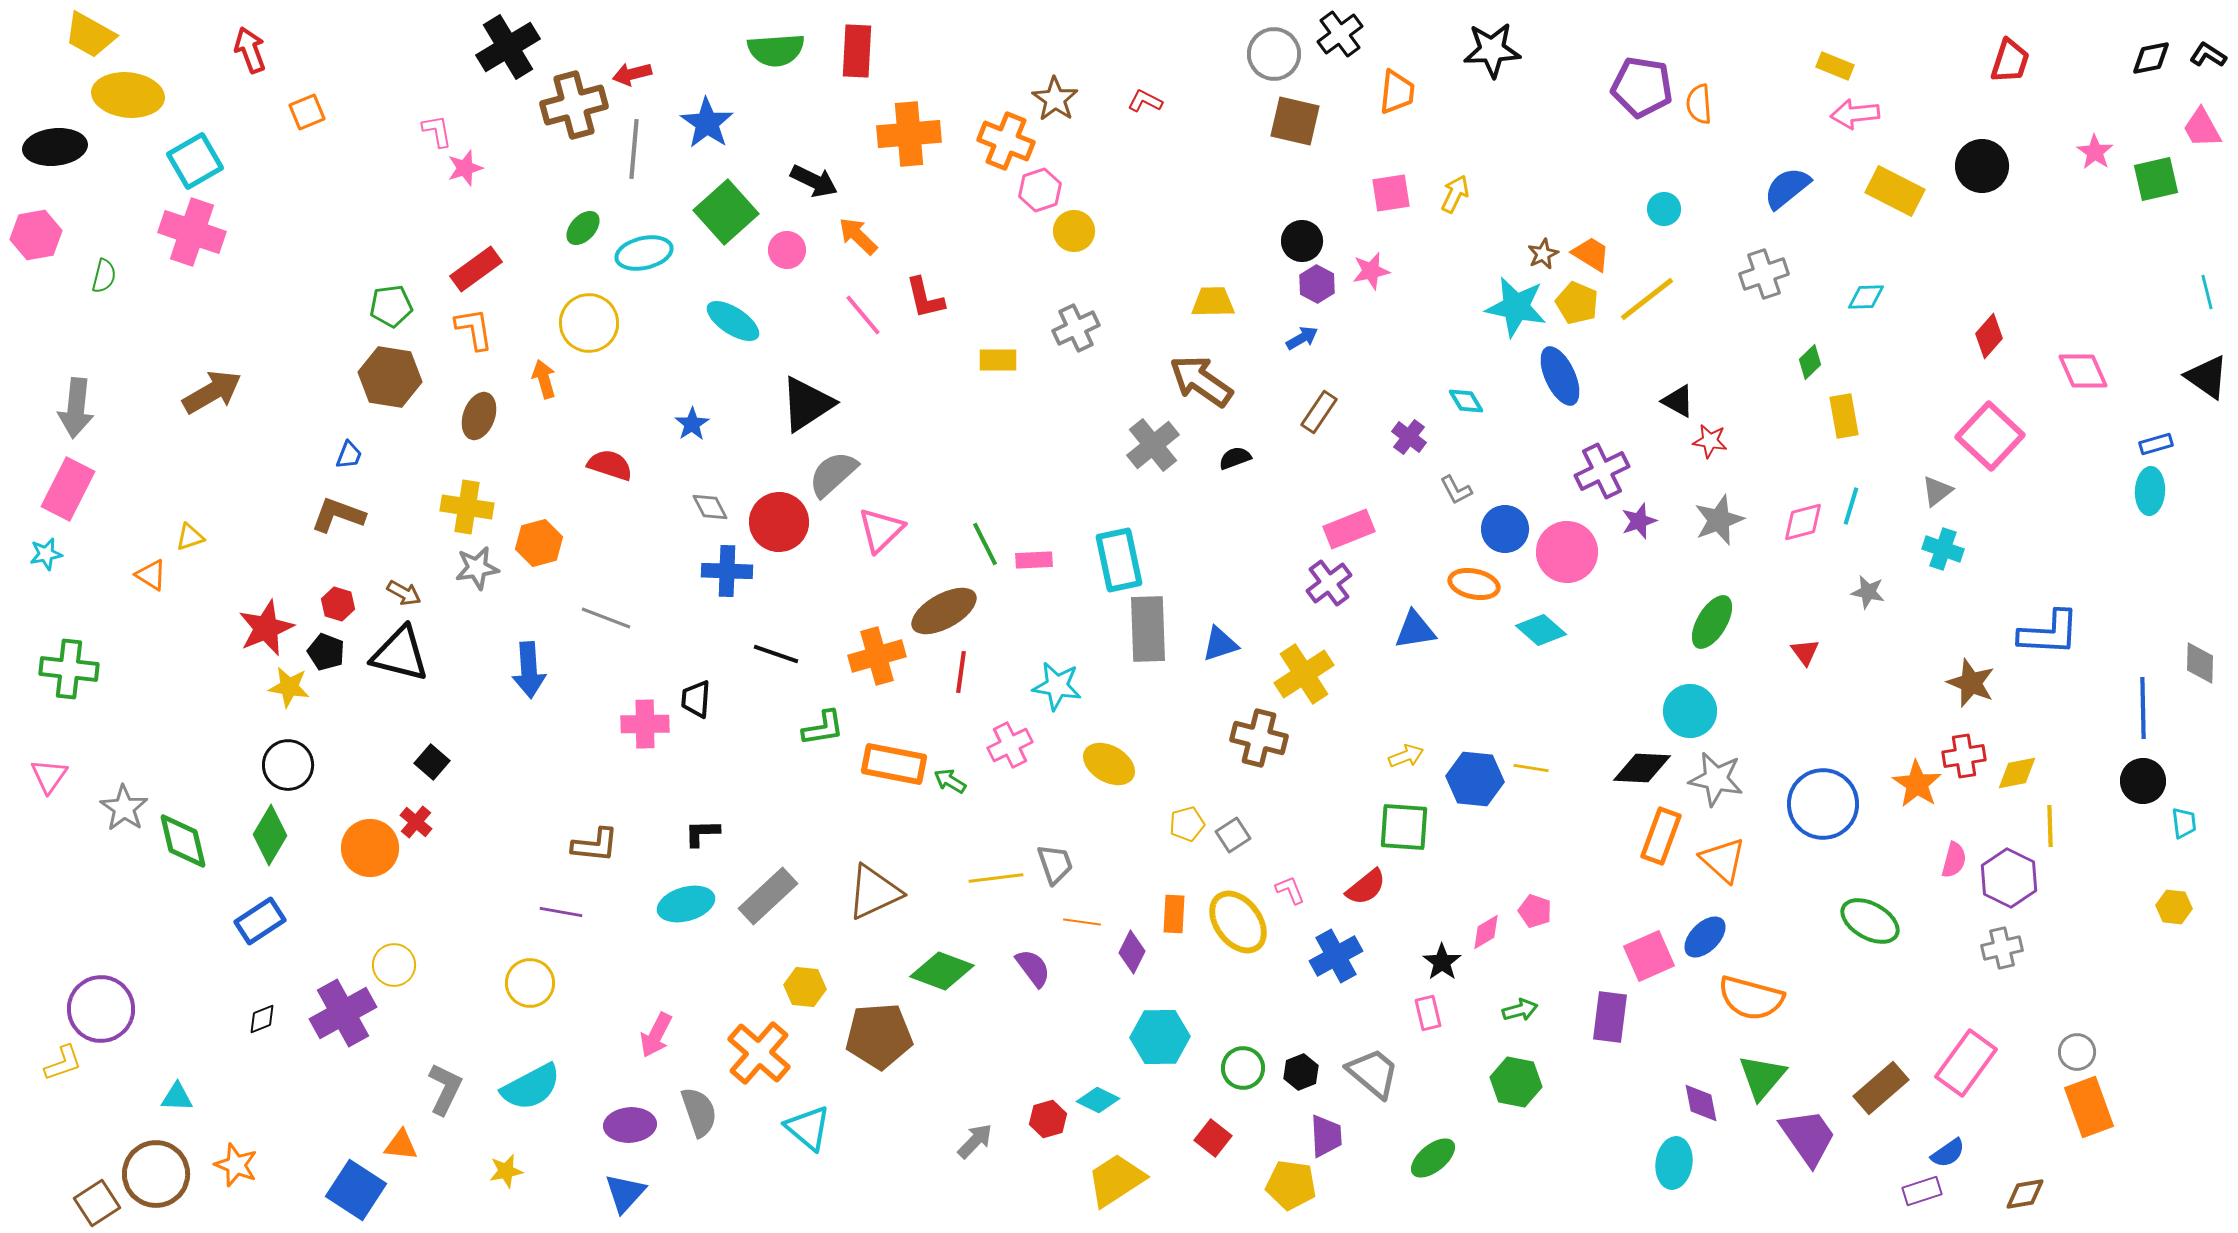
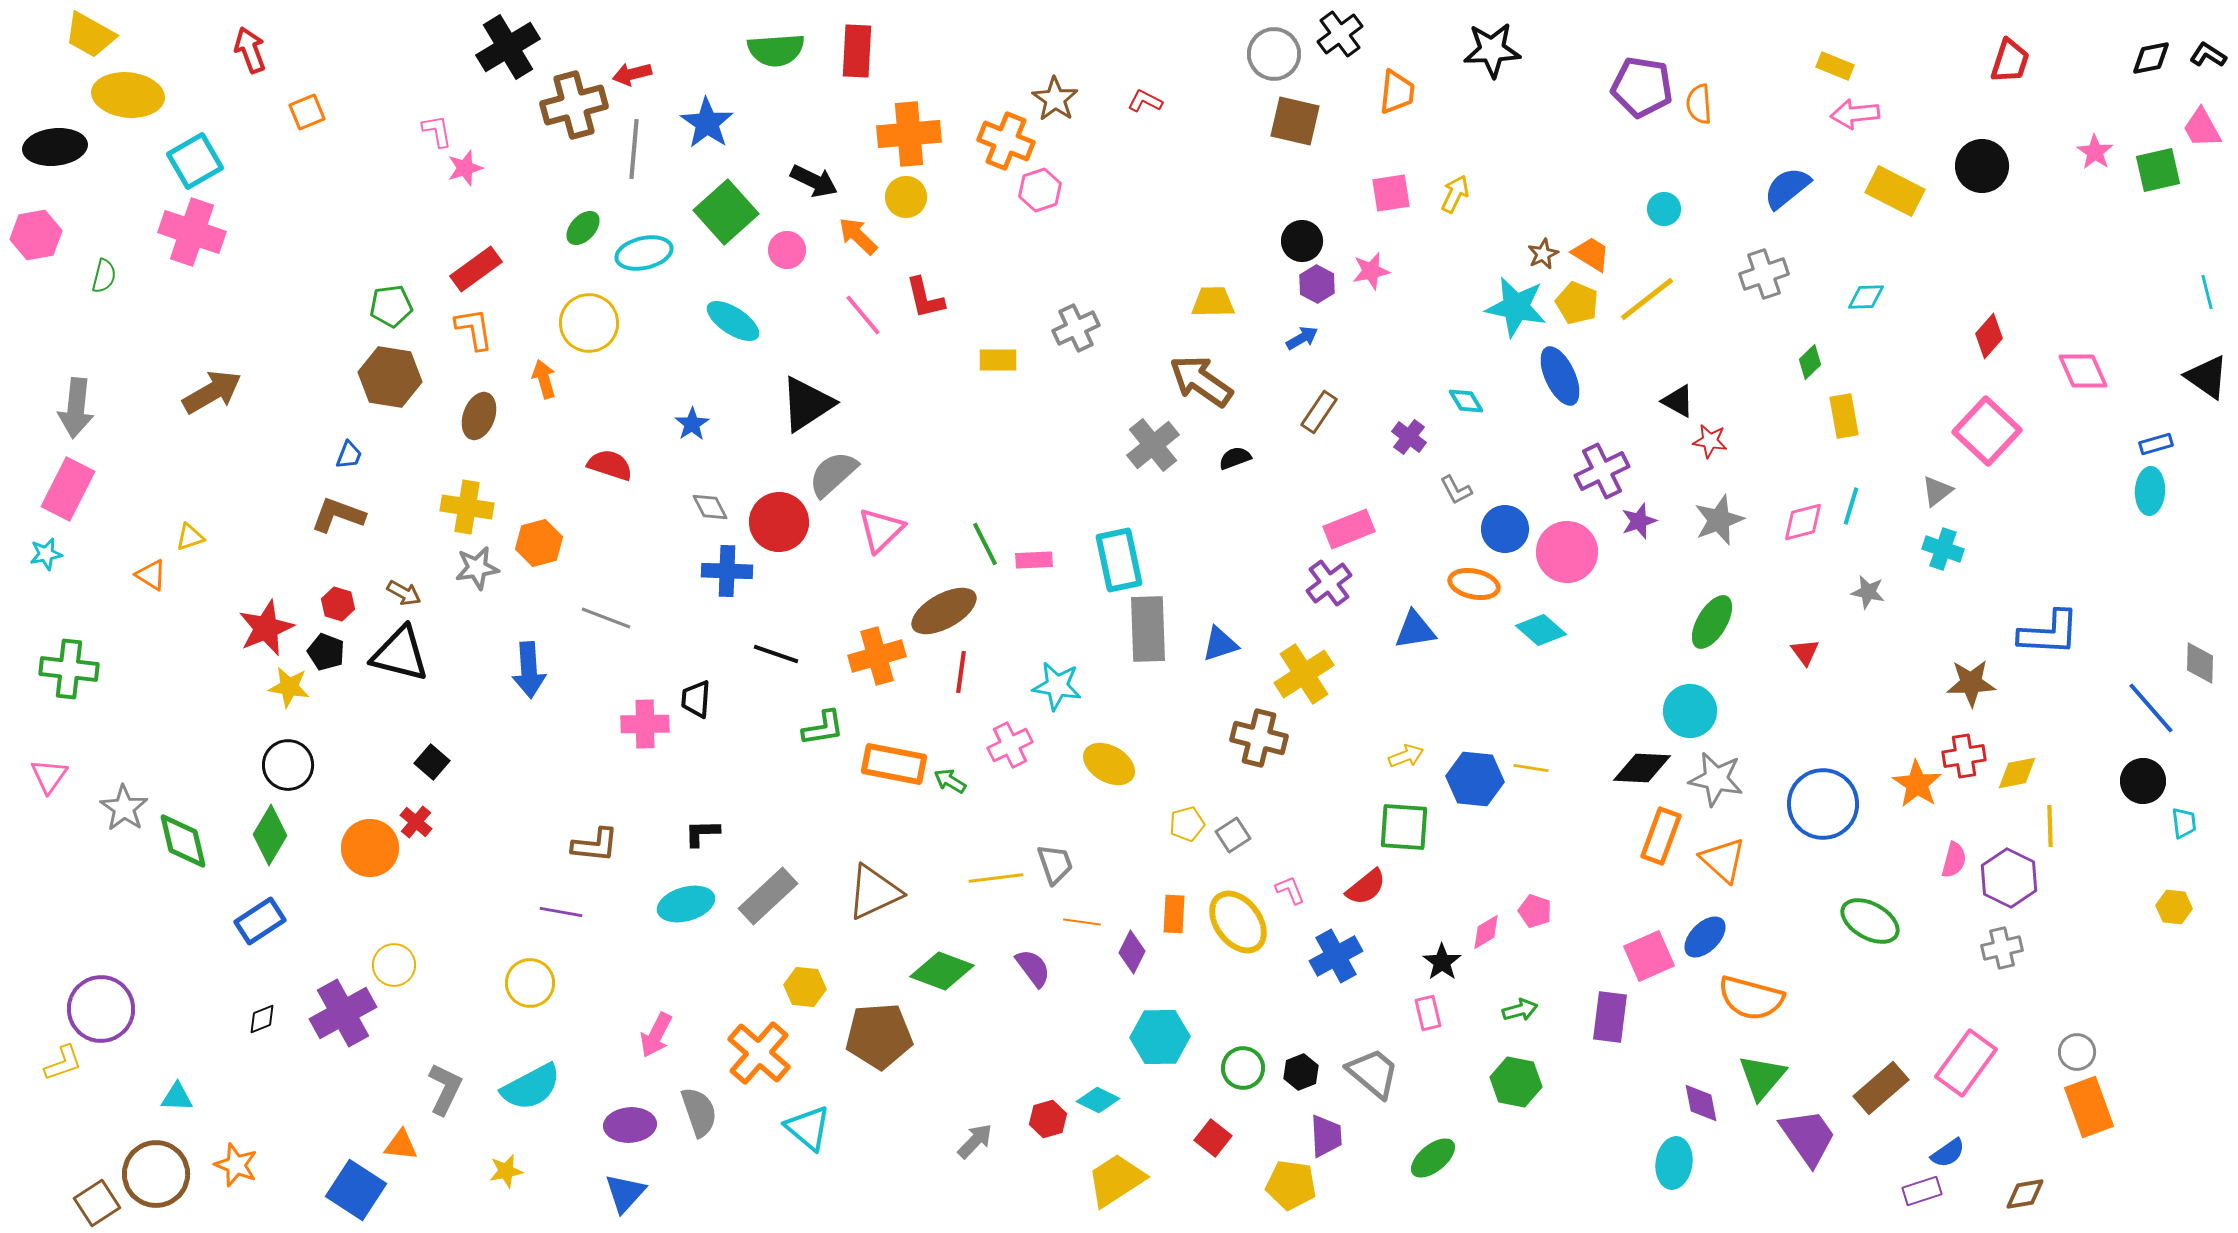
green square at (2156, 179): moved 2 px right, 9 px up
yellow circle at (1074, 231): moved 168 px left, 34 px up
pink square at (1990, 436): moved 3 px left, 5 px up
brown star at (1971, 683): rotated 24 degrees counterclockwise
blue line at (2143, 708): moved 8 px right; rotated 40 degrees counterclockwise
